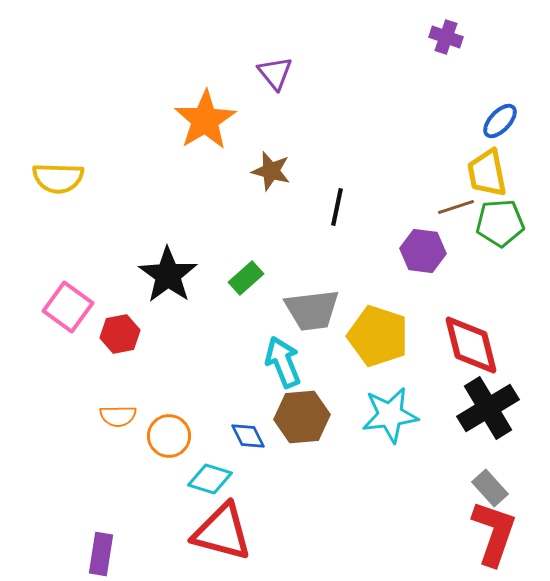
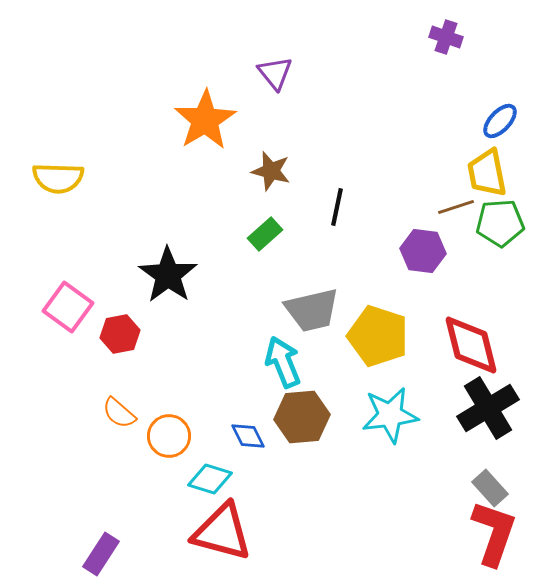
green rectangle: moved 19 px right, 44 px up
gray trapezoid: rotated 6 degrees counterclockwise
orange semicircle: moved 1 px right, 3 px up; rotated 42 degrees clockwise
purple rectangle: rotated 24 degrees clockwise
